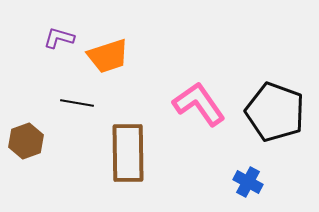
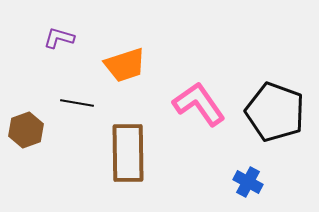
orange trapezoid: moved 17 px right, 9 px down
brown hexagon: moved 11 px up
